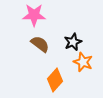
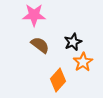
brown semicircle: moved 1 px down
orange star: rotated 18 degrees clockwise
orange diamond: moved 3 px right
